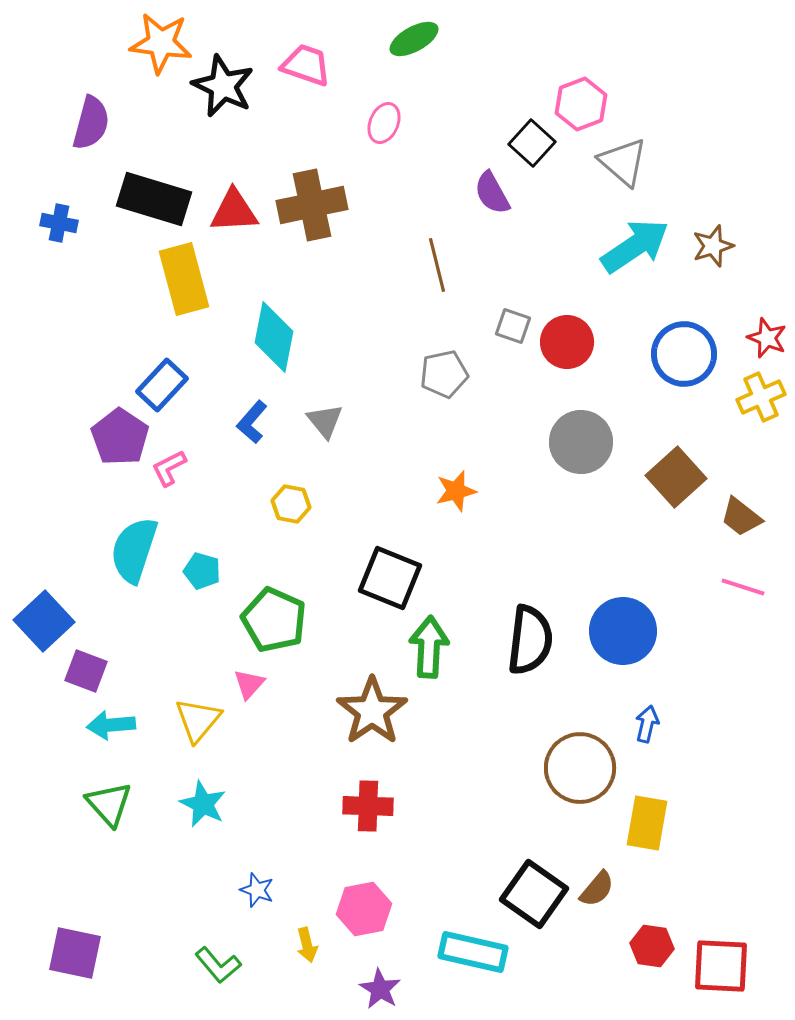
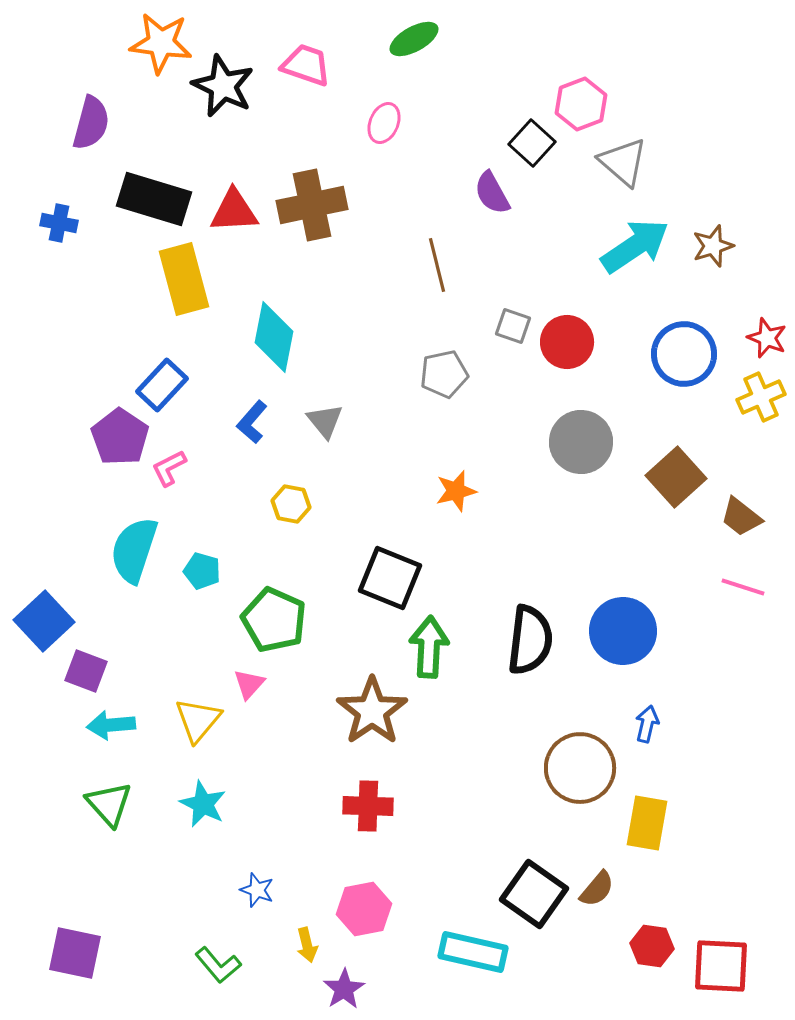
purple star at (380, 989): moved 36 px left; rotated 9 degrees clockwise
